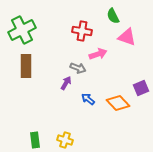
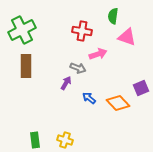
green semicircle: rotated 35 degrees clockwise
blue arrow: moved 1 px right, 1 px up
